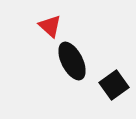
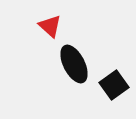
black ellipse: moved 2 px right, 3 px down
